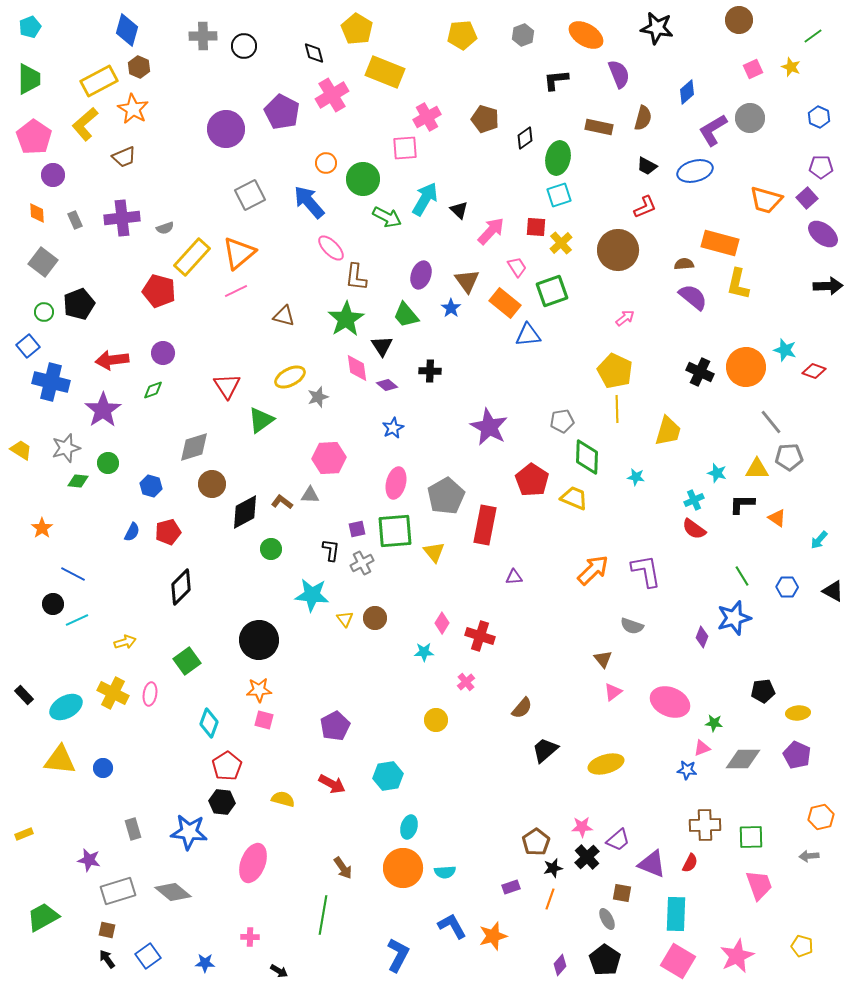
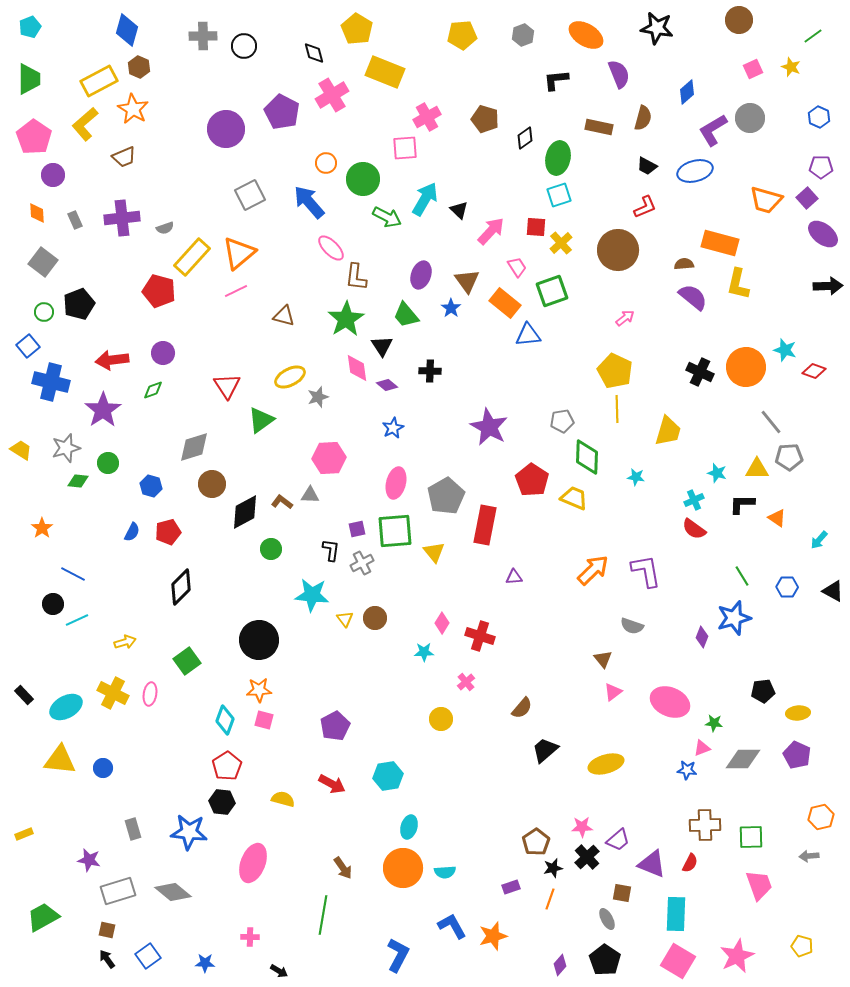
yellow circle at (436, 720): moved 5 px right, 1 px up
cyan diamond at (209, 723): moved 16 px right, 3 px up
